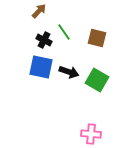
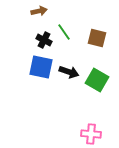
brown arrow: rotated 35 degrees clockwise
